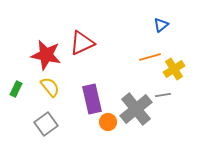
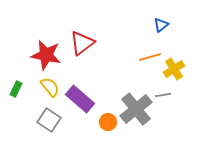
red triangle: rotated 12 degrees counterclockwise
purple rectangle: moved 12 px left; rotated 36 degrees counterclockwise
gray square: moved 3 px right, 4 px up; rotated 20 degrees counterclockwise
